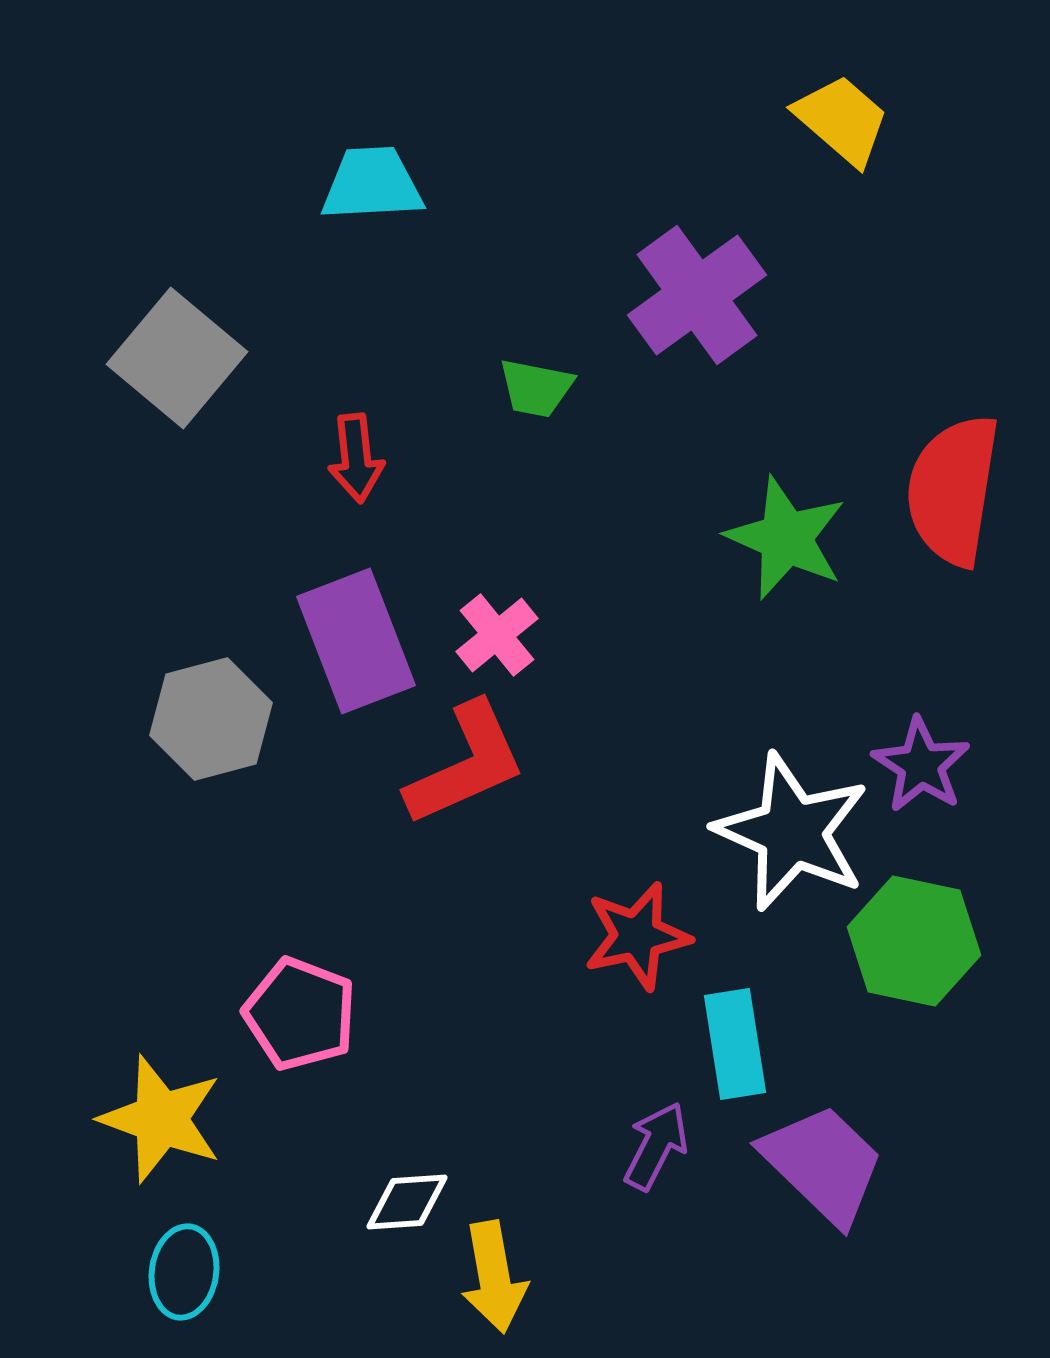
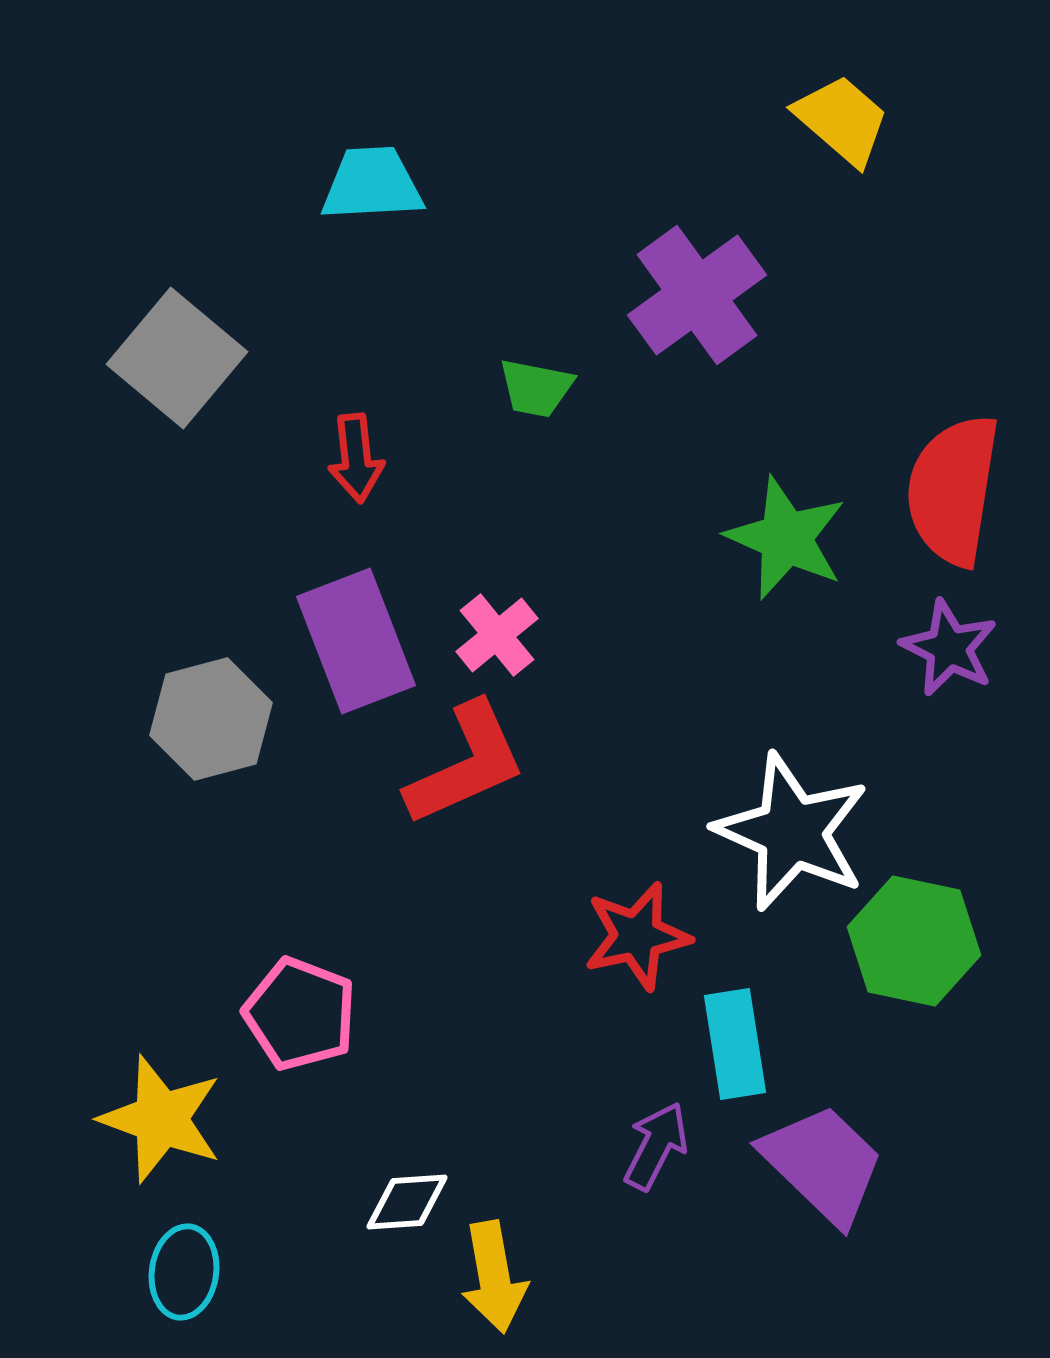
purple star: moved 28 px right, 117 px up; rotated 6 degrees counterclockwise
